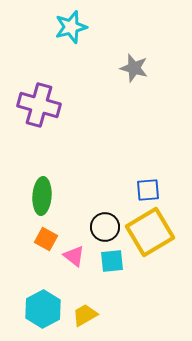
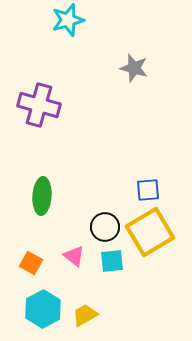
cyan star: moved 3 px left, 7 px up
orange square: moved 15 px left, 24 px down
